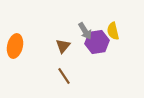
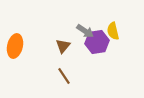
gray arrow: rotated 24 degrees counterclockwise
